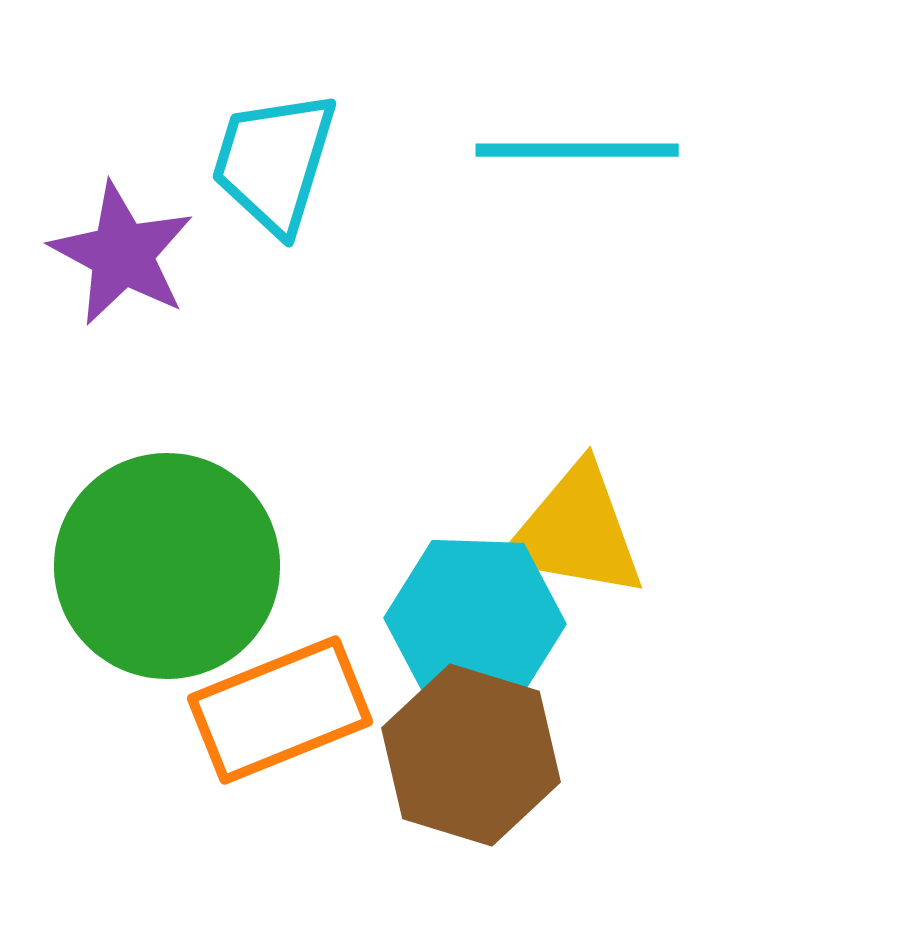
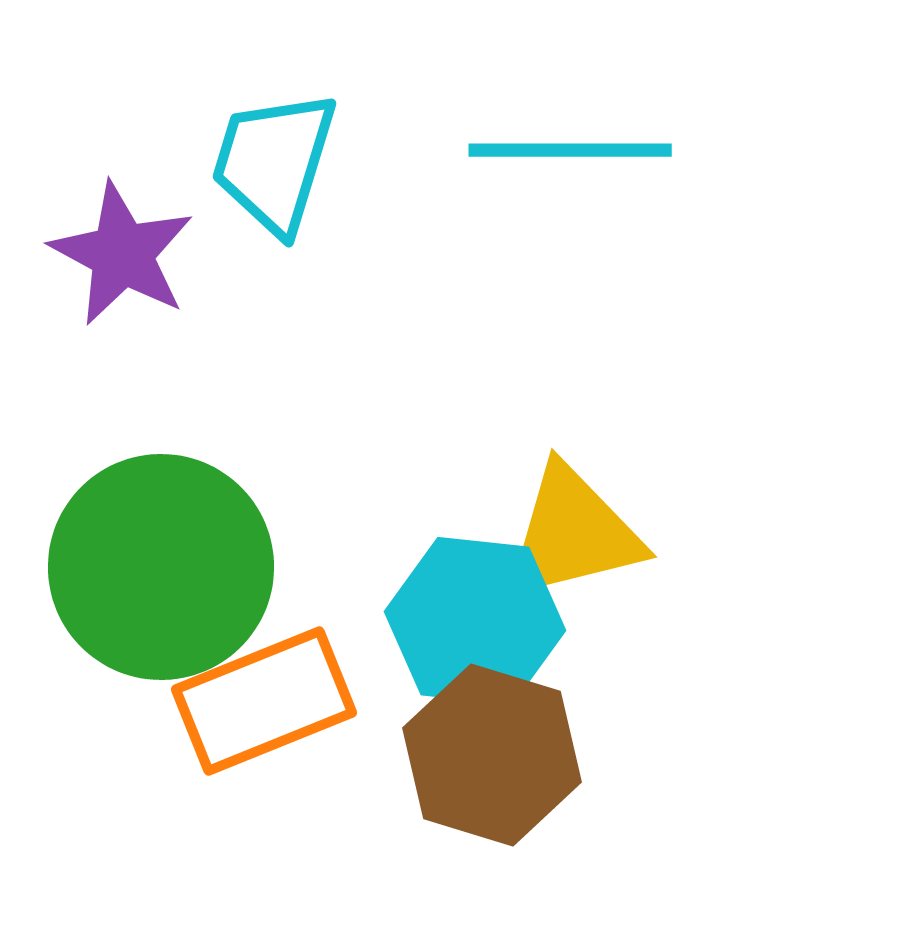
cyan line: moved 7 px left
yellow triangle: moved 2 px left, 1 px down; rotated 24 degrees counterclockwise
green circle: moved 6 px left, 1 px down
cyan hexagon: rotated 4 degrees clockwise
orange rectangle: moved 16 px left, 9 px up
brown hexagon: moved 21 px right
